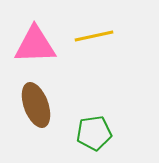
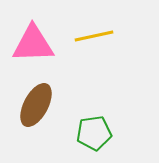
pink triangle: moved 2 px left, 1 px up
brown ellipse: rotated 48 degrees clockwise
